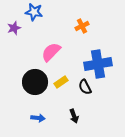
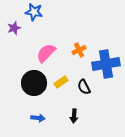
orange cross: moved 3 px left, 24 px down
pink semicircle: moved 5 px left, 1 px down
blue cross: moved 8 px right
black circle: moved 1 px left, 1 px down
black semicircle: moved 1 px left
black arrow: rotated 24 degrees clockwise
